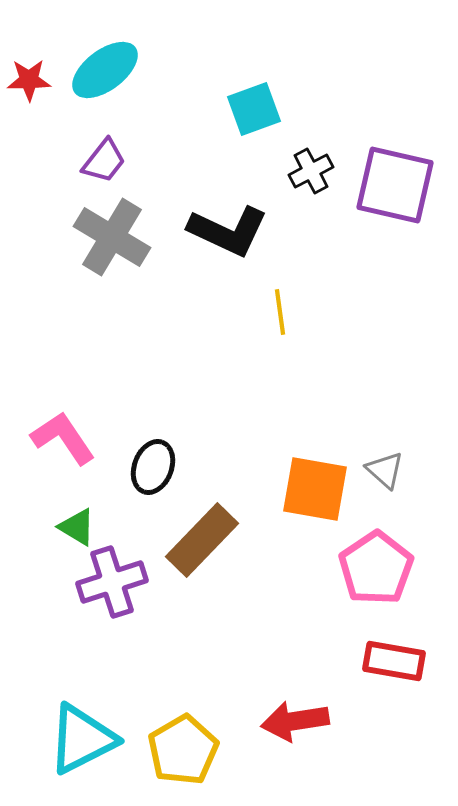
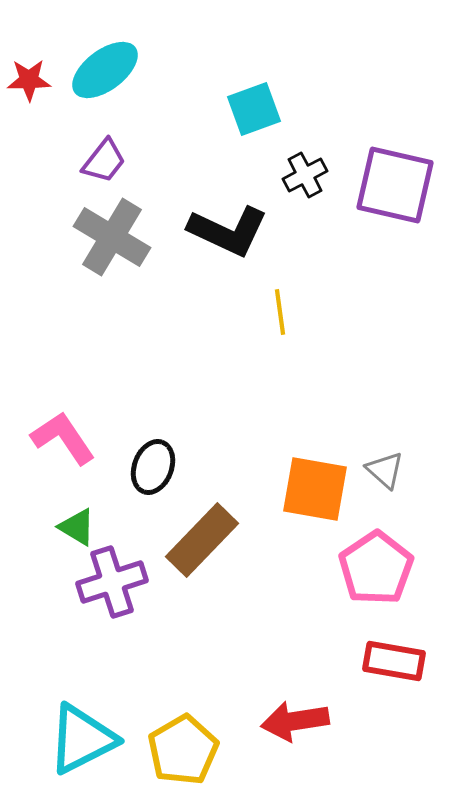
black cross: moved 6 px left, 4 px down
